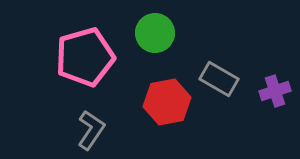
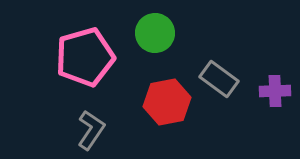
gray rectangle: rotated 6 degrees clockwise
purple cross: rotated 16 degrees clockwise
